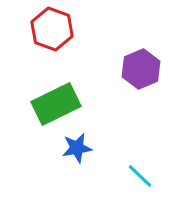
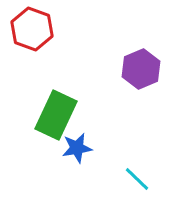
red hexagon: moved 20 px left
green rectangle: moved 11 px down; rotated 39 degrees counterclockwise
cyan line: moved 3 px left, 3 px down
